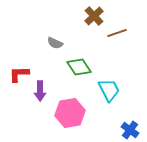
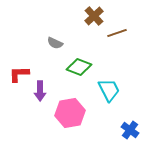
green diamond: rotated 35 degrees counterclockwise
